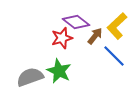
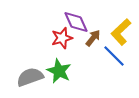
purple diamond: rotated 28 degrees clockwise
yellow L-shape: moved 4 px right, 6 px down
brown arrow: moved 2 px left, 2 px down
